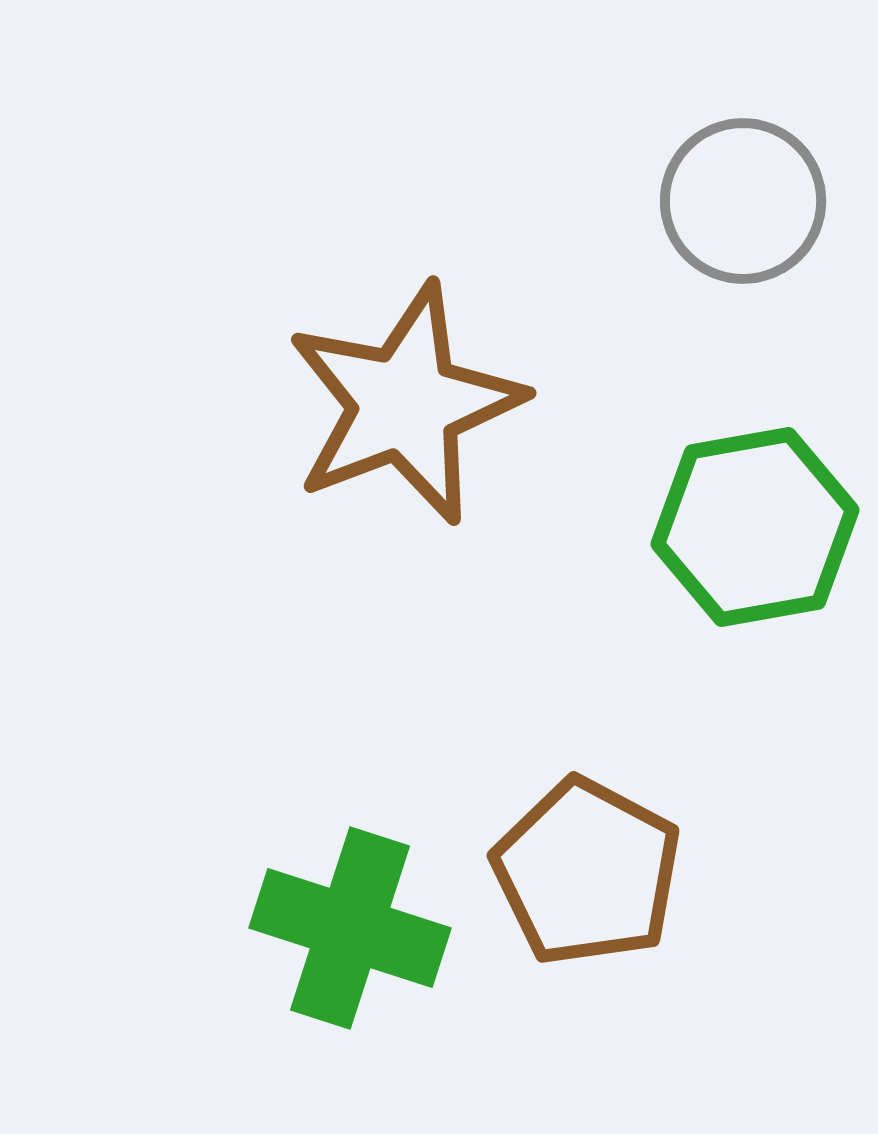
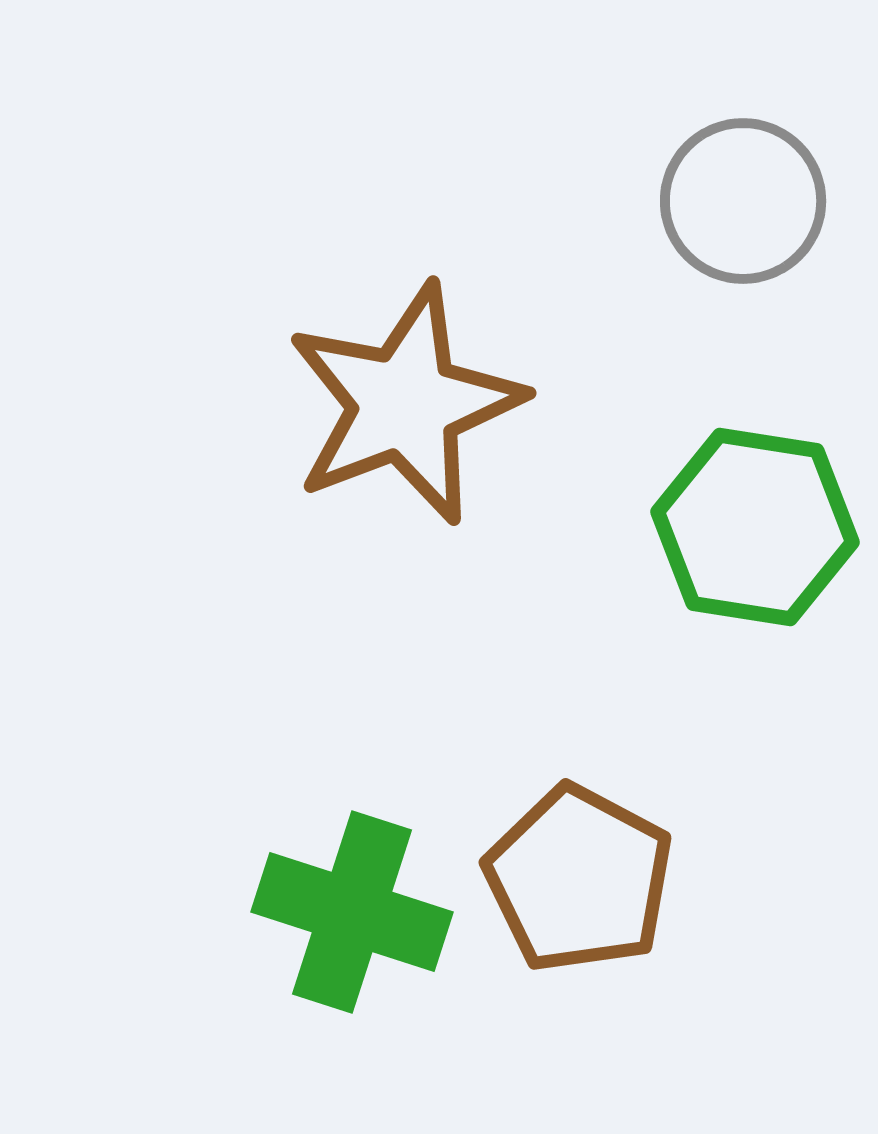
green hexagon: rotated 19 degrees clockwise
brown pentagon: moved 8 px left, 7 px down
green cross: moved 2 px right, 16 px up
